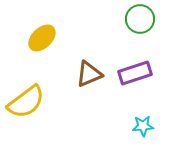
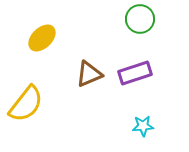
yellow semicircle: moved 2 px down; rotated 15 degrees counterclockwise
